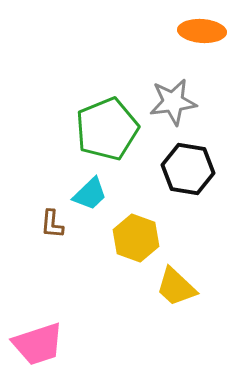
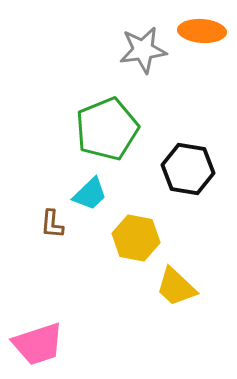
gray star: moved 30 px left, 52 px up
yellow hexagon: rotated 9 degrees counterclockwise
